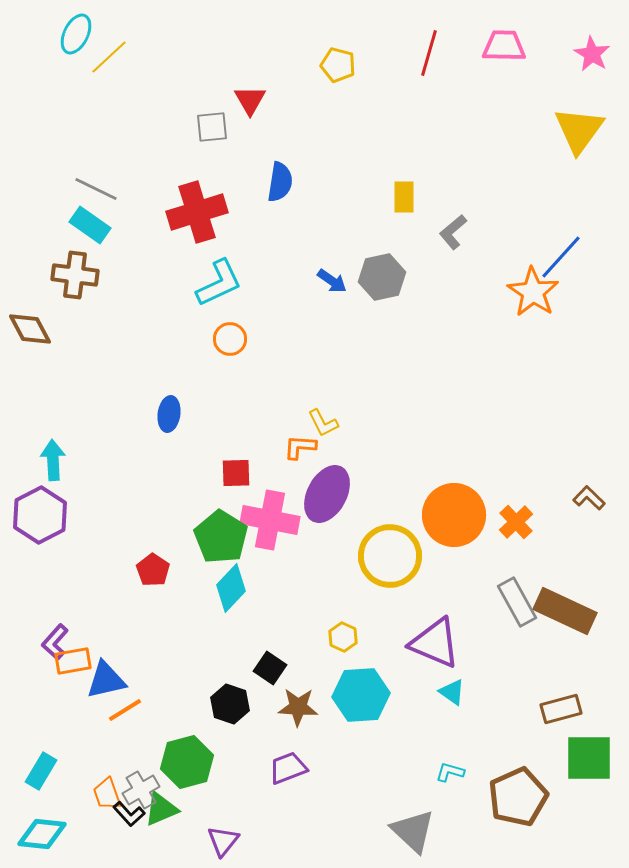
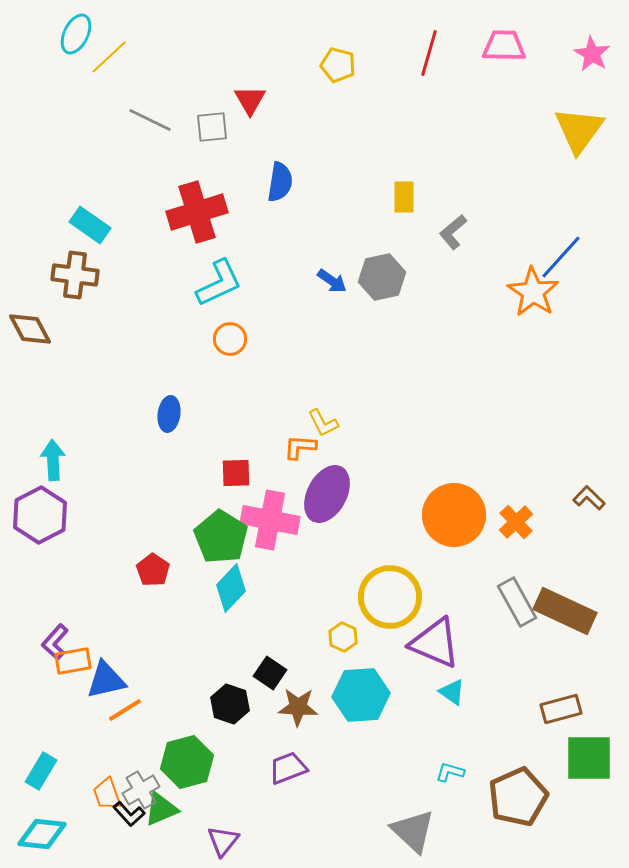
gray line at (96, 189): moved 54 px right, 69 px up
yellow circle at (390, 556): moved 41 px down
black square at (270, 668): moved 5 px down
